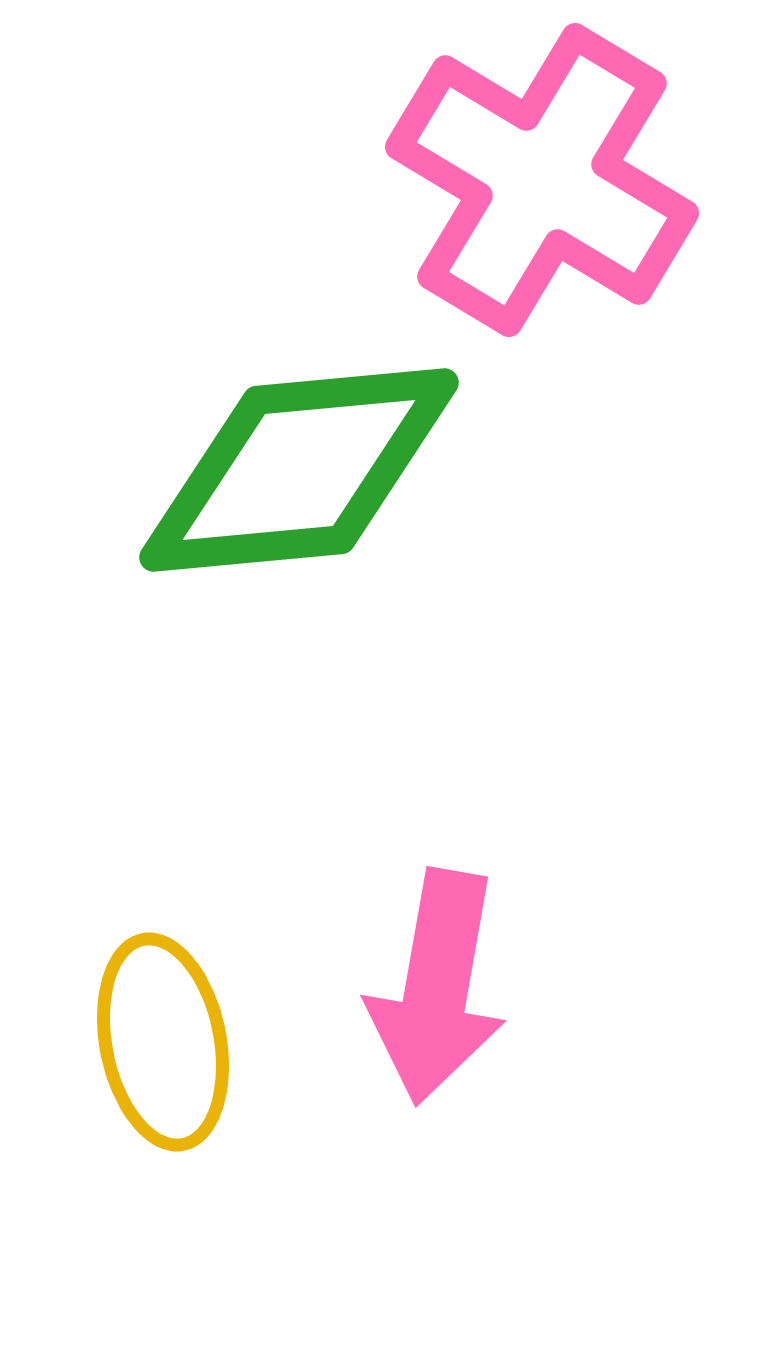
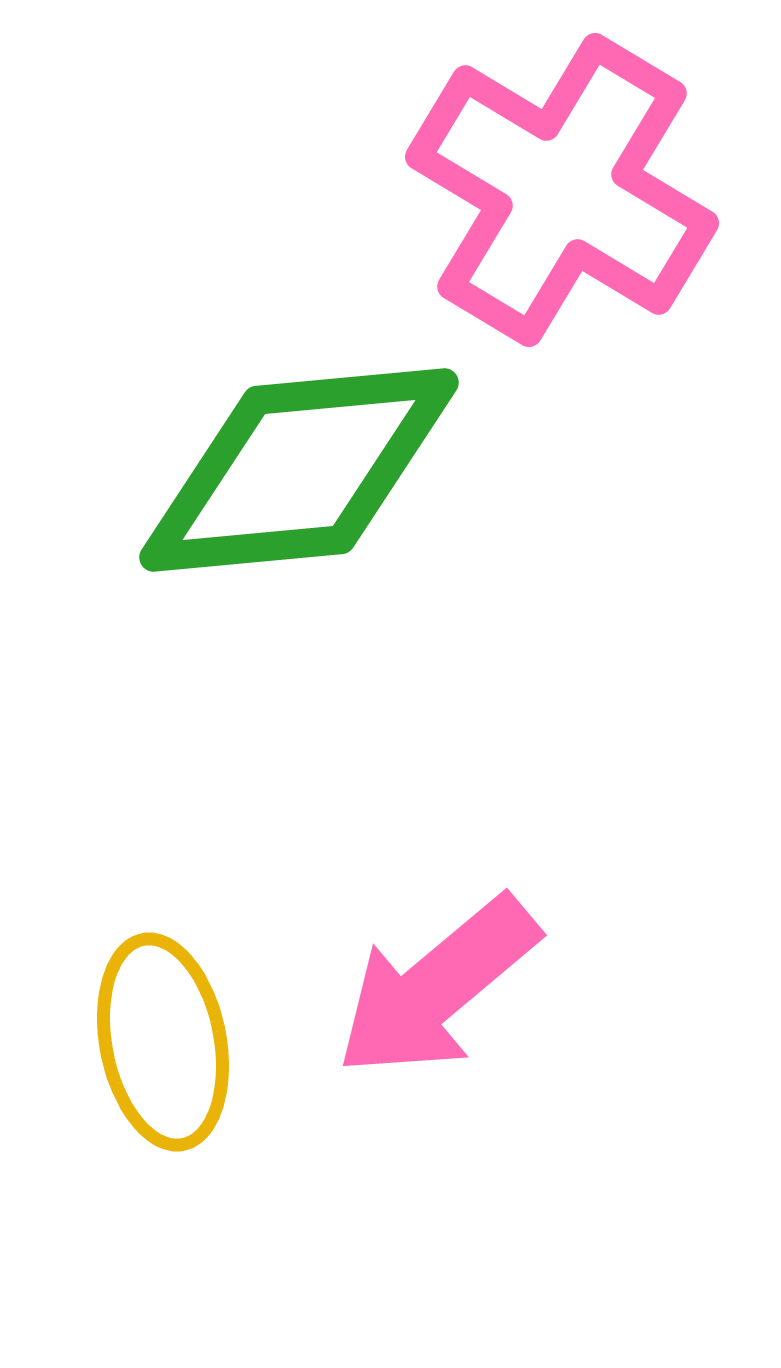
pink cross: moved 20 px right, 10 px down
pink arrow: rotated 40 degrees clockwise
